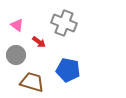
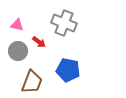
pink triangle: rotated 24 degrees counterclockwise
gray circle: moved 2 px right, 4 px up
brown trapezoid: rotated 95 degrees clockwise
